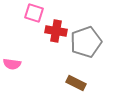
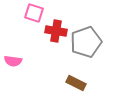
pink semicircle: moved 1 px right, 3 px up
